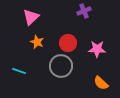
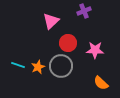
pink triangle: moved 20 px right, 4 px down
orange star: moved 1 px right, 25 px down; rotated 24 degrees clockwise
pink star: moved 2 px left, 1 px down
cyan line: moved 1 px left, 6 px up
